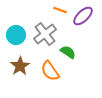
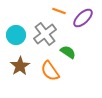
orange line: moved 1 px left, 1 px down
purple ellipse: moved 2 px down
